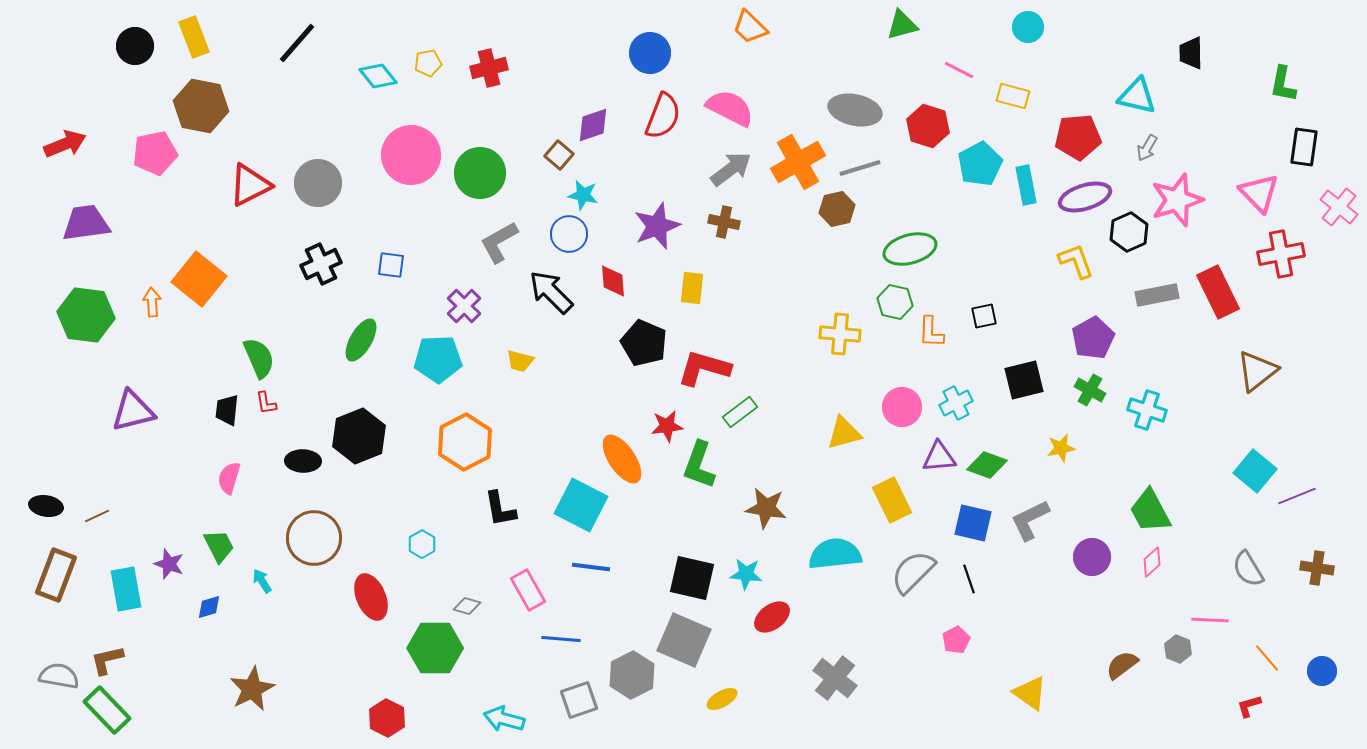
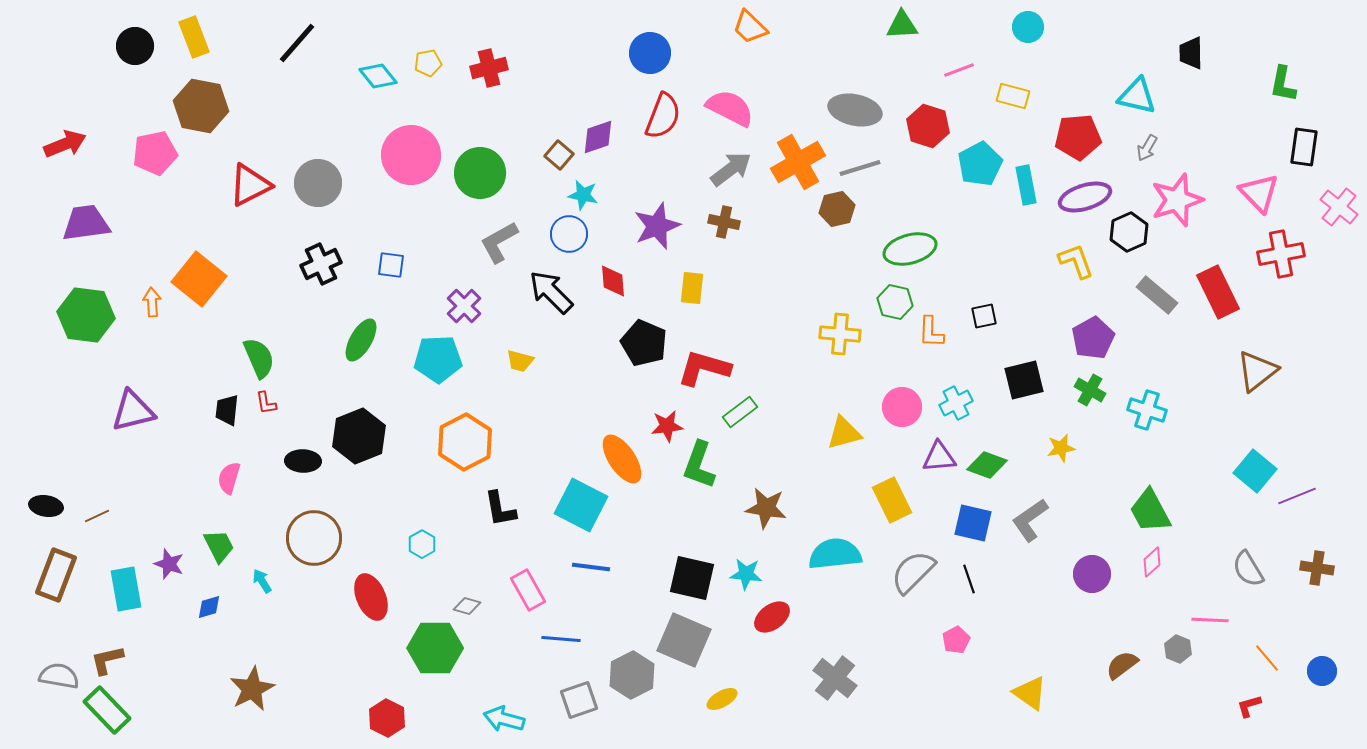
green triangle at (902, 25): rotated 12 degrees clockwise
pink line at (959, 70): rotated 48 degrees counterclockwise
purple diamond at (593, 125): moved 5 px right, 12 px down
gray rectangle at (1157, 295): rotated 51 degrees clockwise
gray L-shape at (1030, 520): rotated 9 degrees counterclockwise
purple circle at (1092, 557): moved 17 px down
